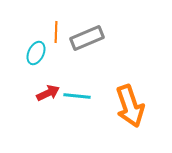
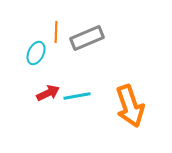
cyan line: rotated 16 degrees counterclockwise
